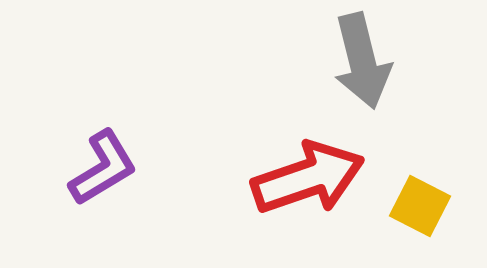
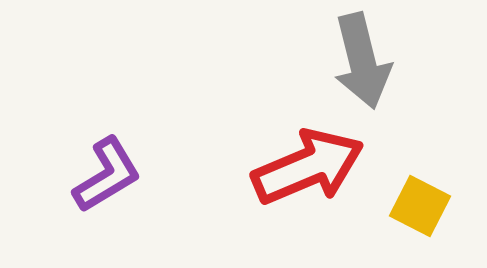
purple L-shape: moved 4 px right, 7 px down
red arrow: moved 11 px up; rotated 4 degrees counterclockwise
